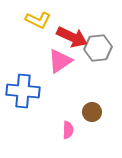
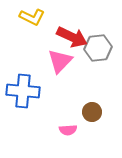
yellow L-shape: moved 6 px left, 3 px up
pink triangle: rotated 12 degrees counterclockwise
pink semicircle: rotated 84 degrees clockwise
